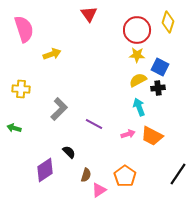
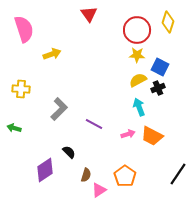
black cross: rotated 16 degrees counterclockwise
